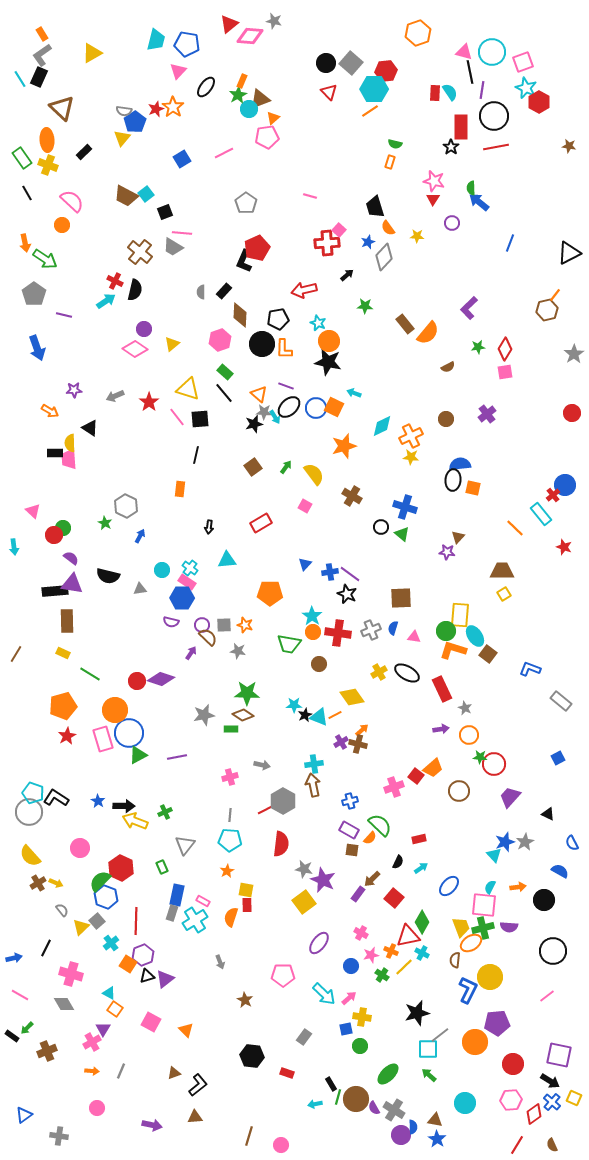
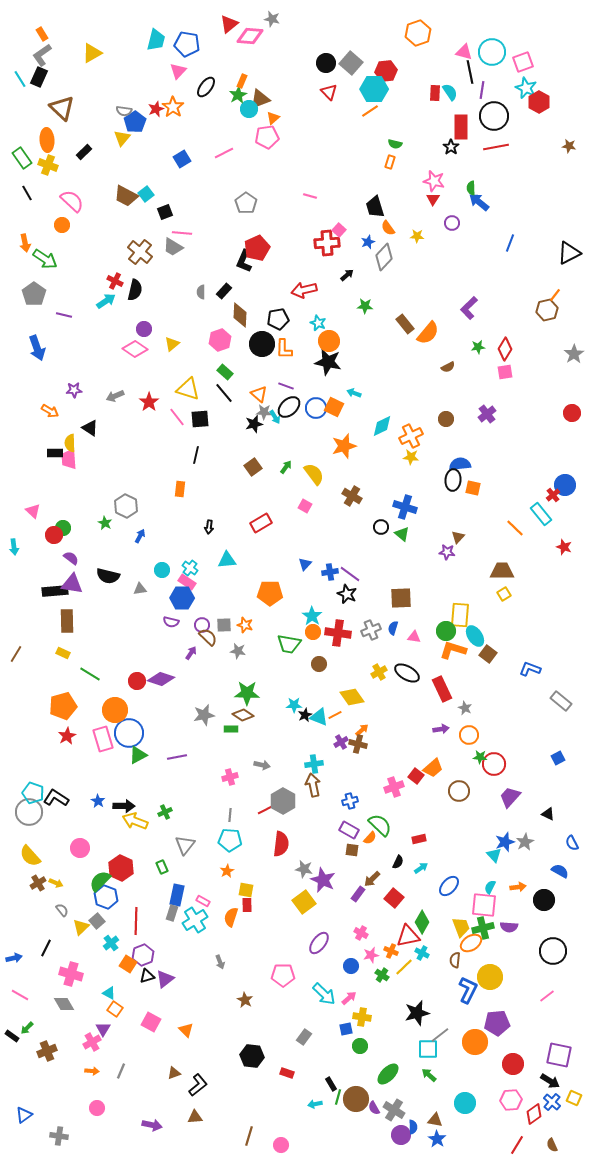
gray star at (274, 21): moved 2 px left, 2 px up
